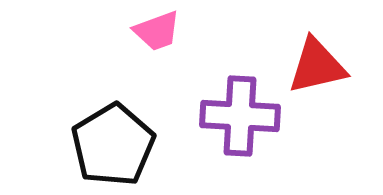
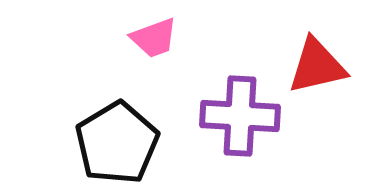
pink trapezoid: moved 3 px left, 7 px down
black pentagon: moved 4 px right, 2 px up
